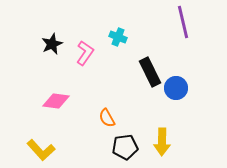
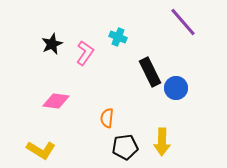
purple line: rotated 28 degrees counterclockwise
orange semicircle: rotated 36 degrees clockwise
yellow L-shape: rotated 16 degrees counterclockwise
